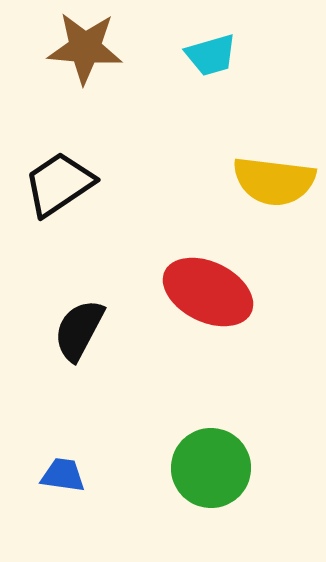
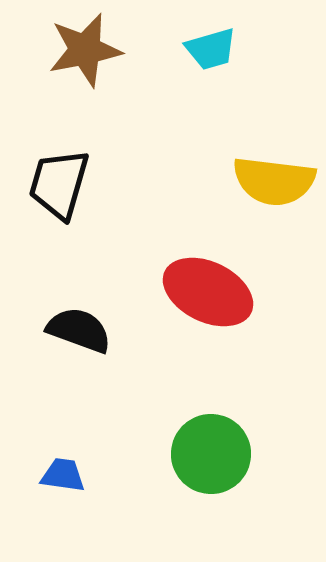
brown star: moved 2 px down; rotated 16 degrees counterclockwise
cyan trapezoid: moved 6 px up
black trapezoid: rotated 40 degrees counterclockwise
black semicircle: rotated 82 degrees clockwise
green circle: moved 14 px up
